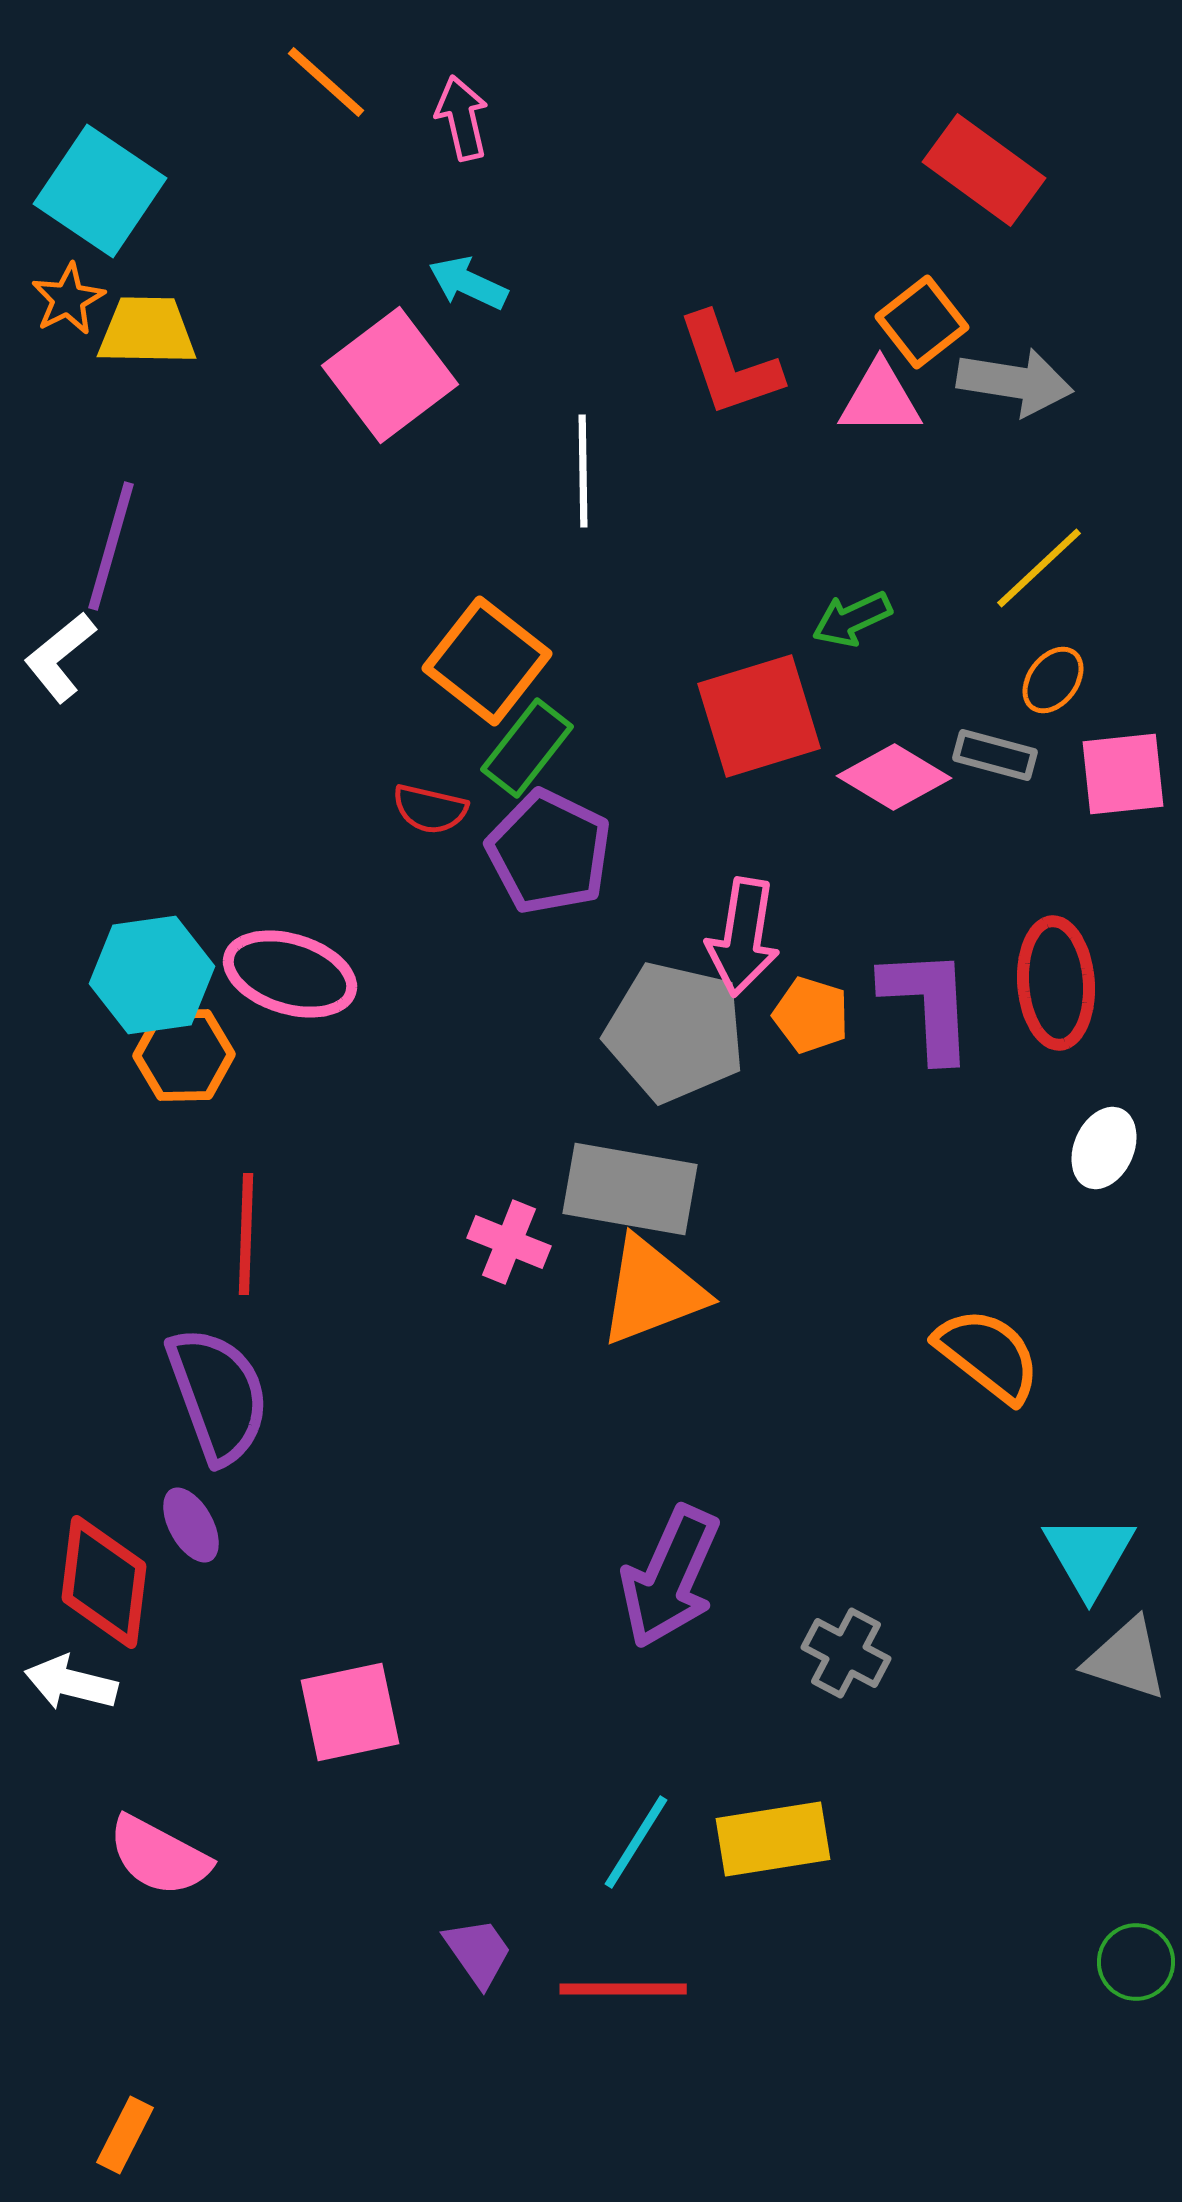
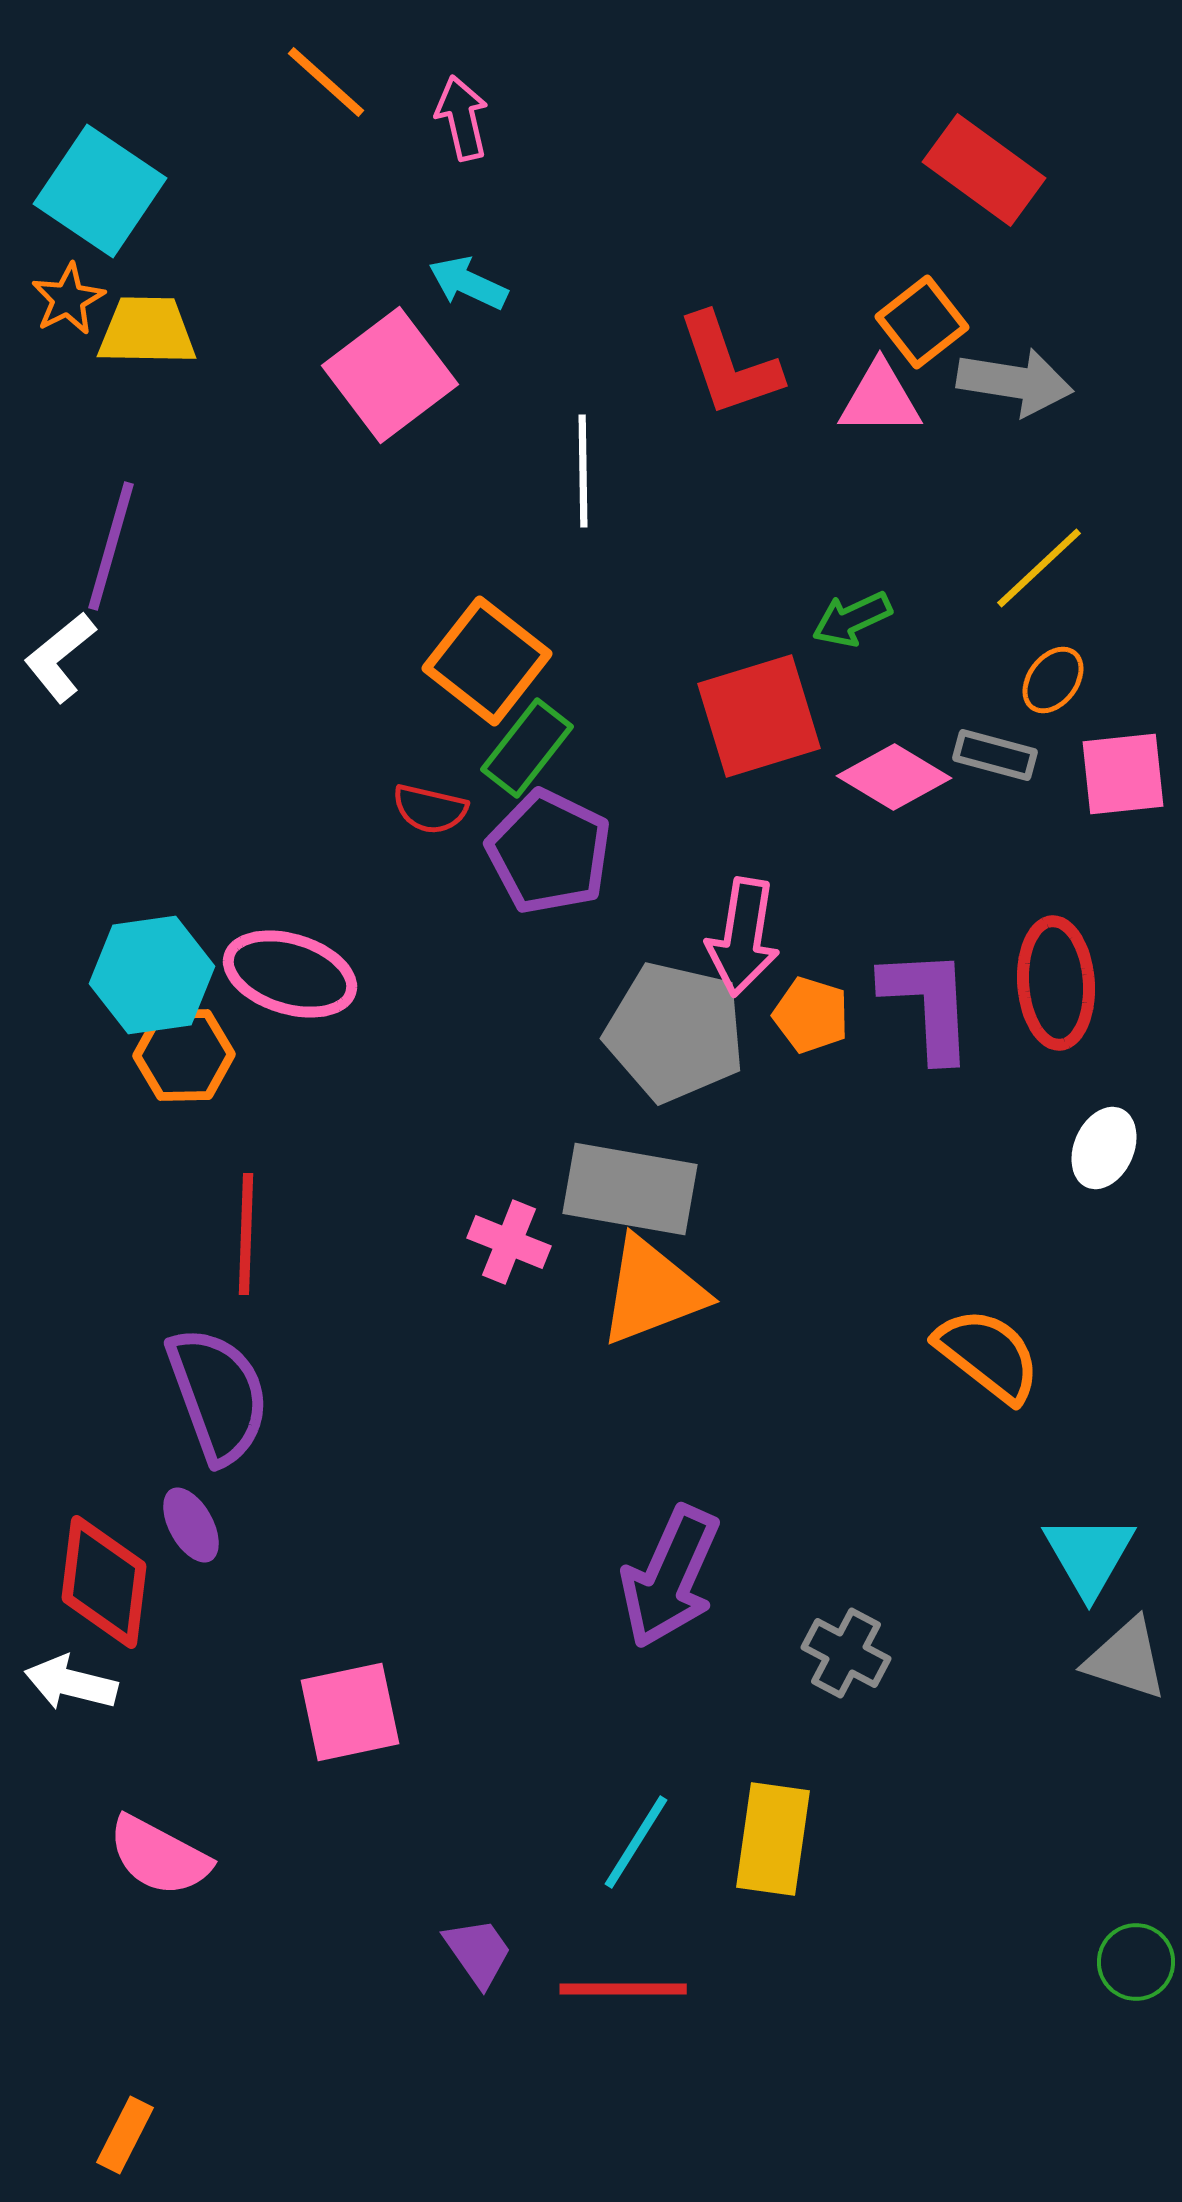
yellow rectangle at (773, 1839): rotated 73 degrees counterclockwise
